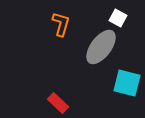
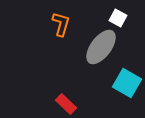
cyan square: rotated 16 degrees clockwise
red rectangle: moved 8 px right, 1 px down
